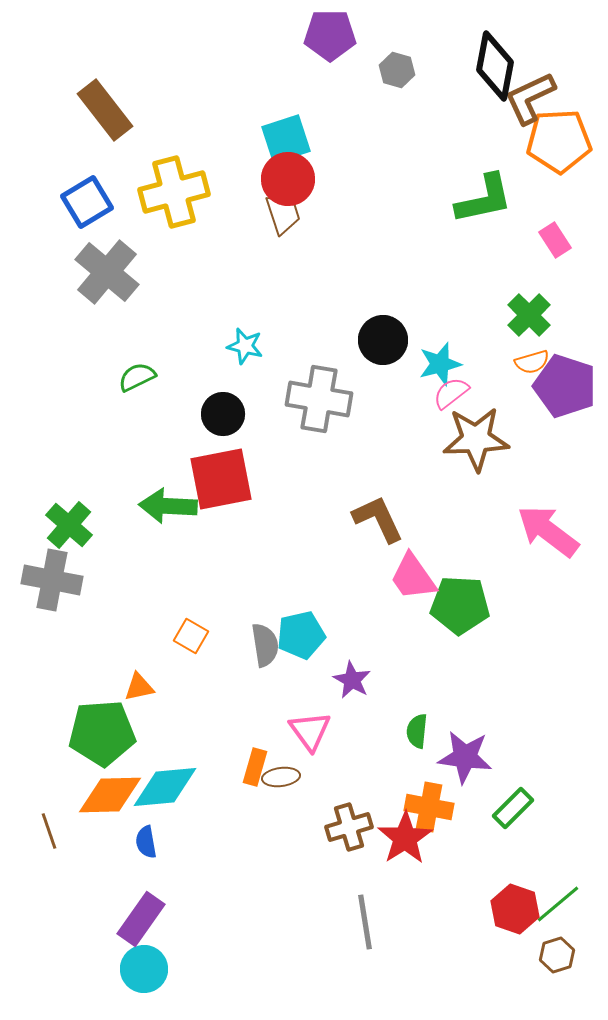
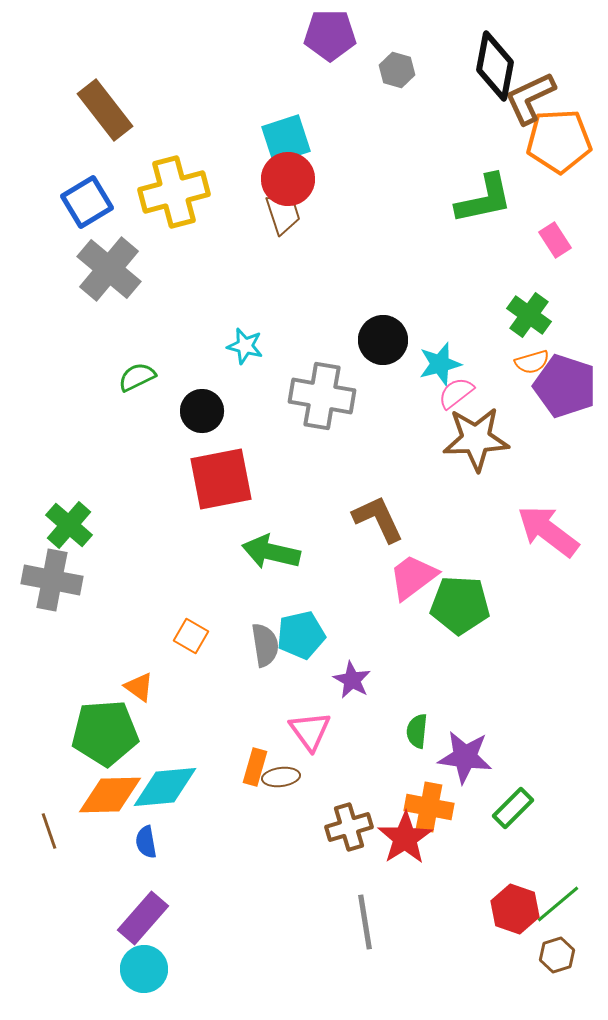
gray cross at (107, 272): moved 2 px right, 3 px up
green cross at (529, 315): rotated 9 degrees counterclockwise
pink semicircle at (451, 393): moved 5 px right
gray cross at (319, 399): moved 3 px right, 3 px up
black circle at (223, 414): moved 21 px left, 3 px up
green arrow at (168, 506): moved 103 px right, 46 px down; rotated 10 degrees clockwise
pink trapezoid at (413, 577): rotated 88 degrees clockwise
orange triangle at (139, 687): rotated 48 degrees clockwise
green pentagon at (102, 733): moved 3 px right
purple rectangle at (141, 919): moved 2 px right, 1 px up; rotated 6 degrees clockwise
